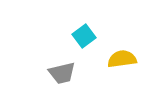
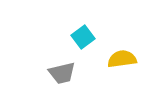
cyan square: moved 1 px left, 1 px down
